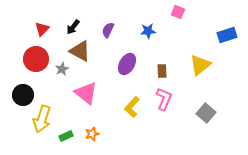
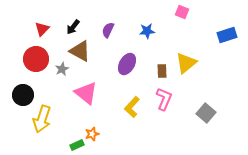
pink square: moved 4 px right
blue star: moved 1 px left
yellow triangle: moved 14 px left, 2 px up
green rectangle: moved 11 px right, 9 px down
